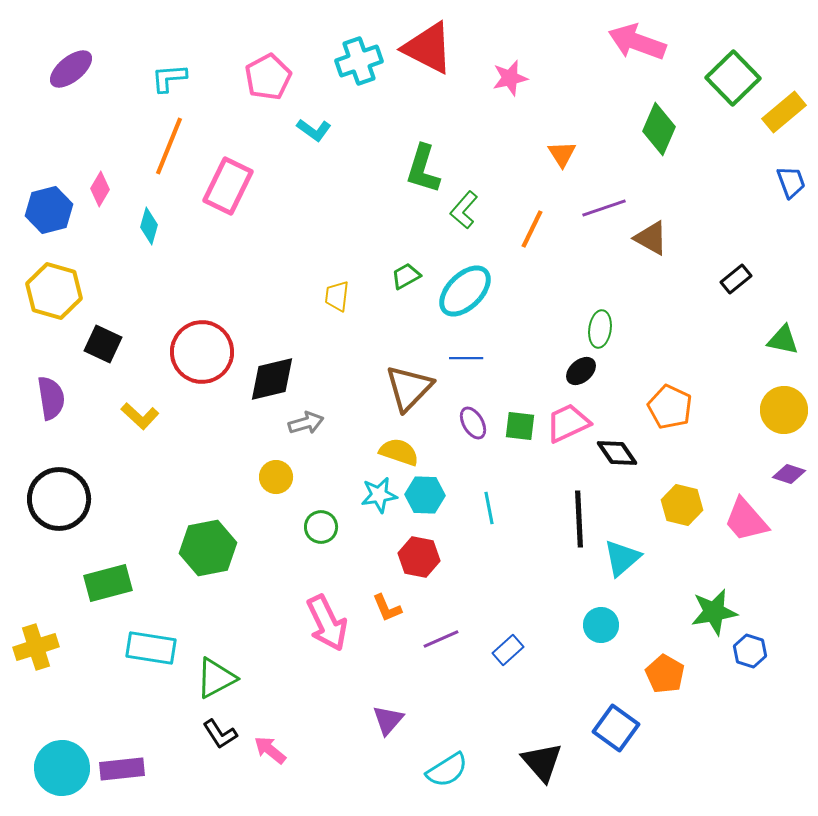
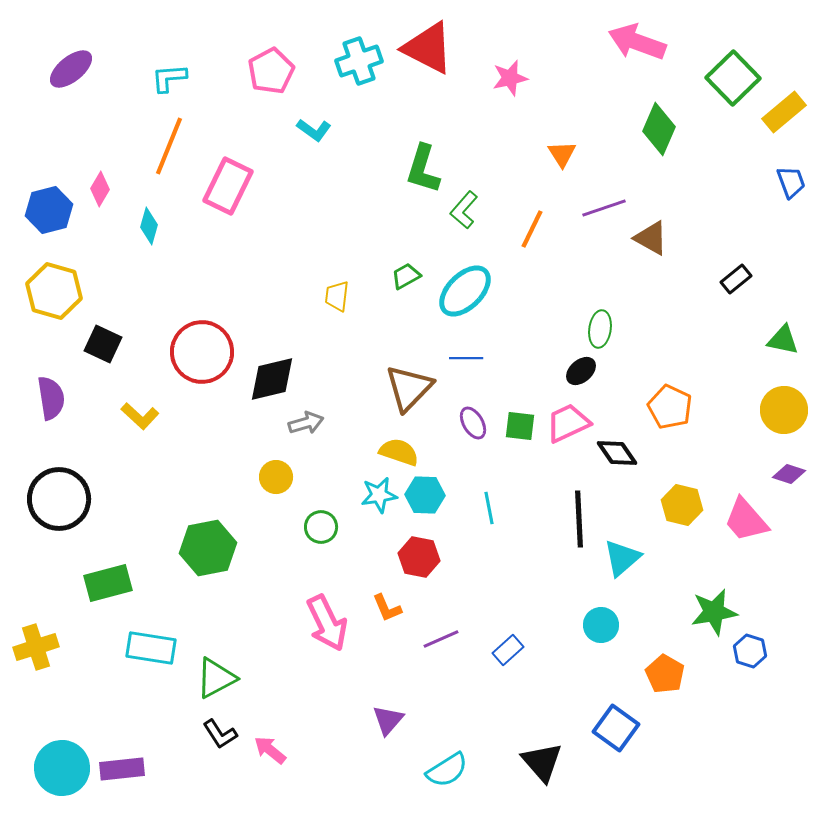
pink pentagon at (268, 77): moved 3 px right, 6 px up
